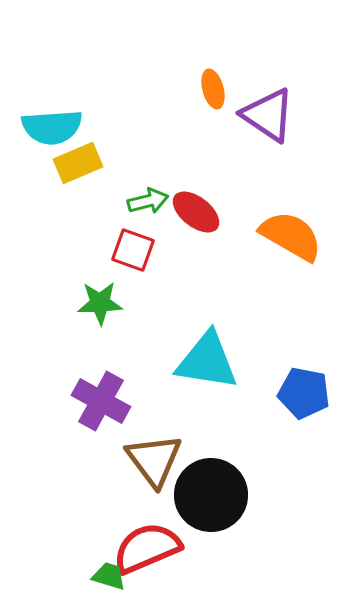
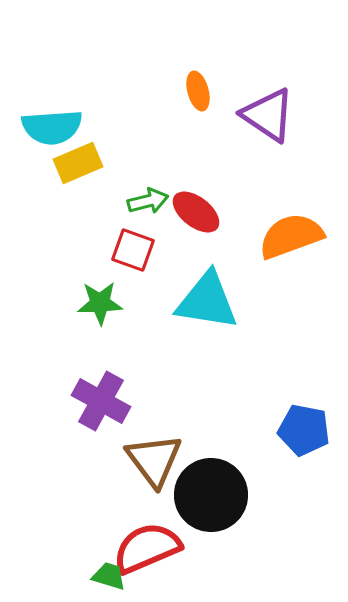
orange ellipse: moved 15 px left, 2 px down
orange semicircle: rotated 50 degrees counterclockwise
cyan triangle: moved 60 px up
blue pentagon: moved 37 px down
